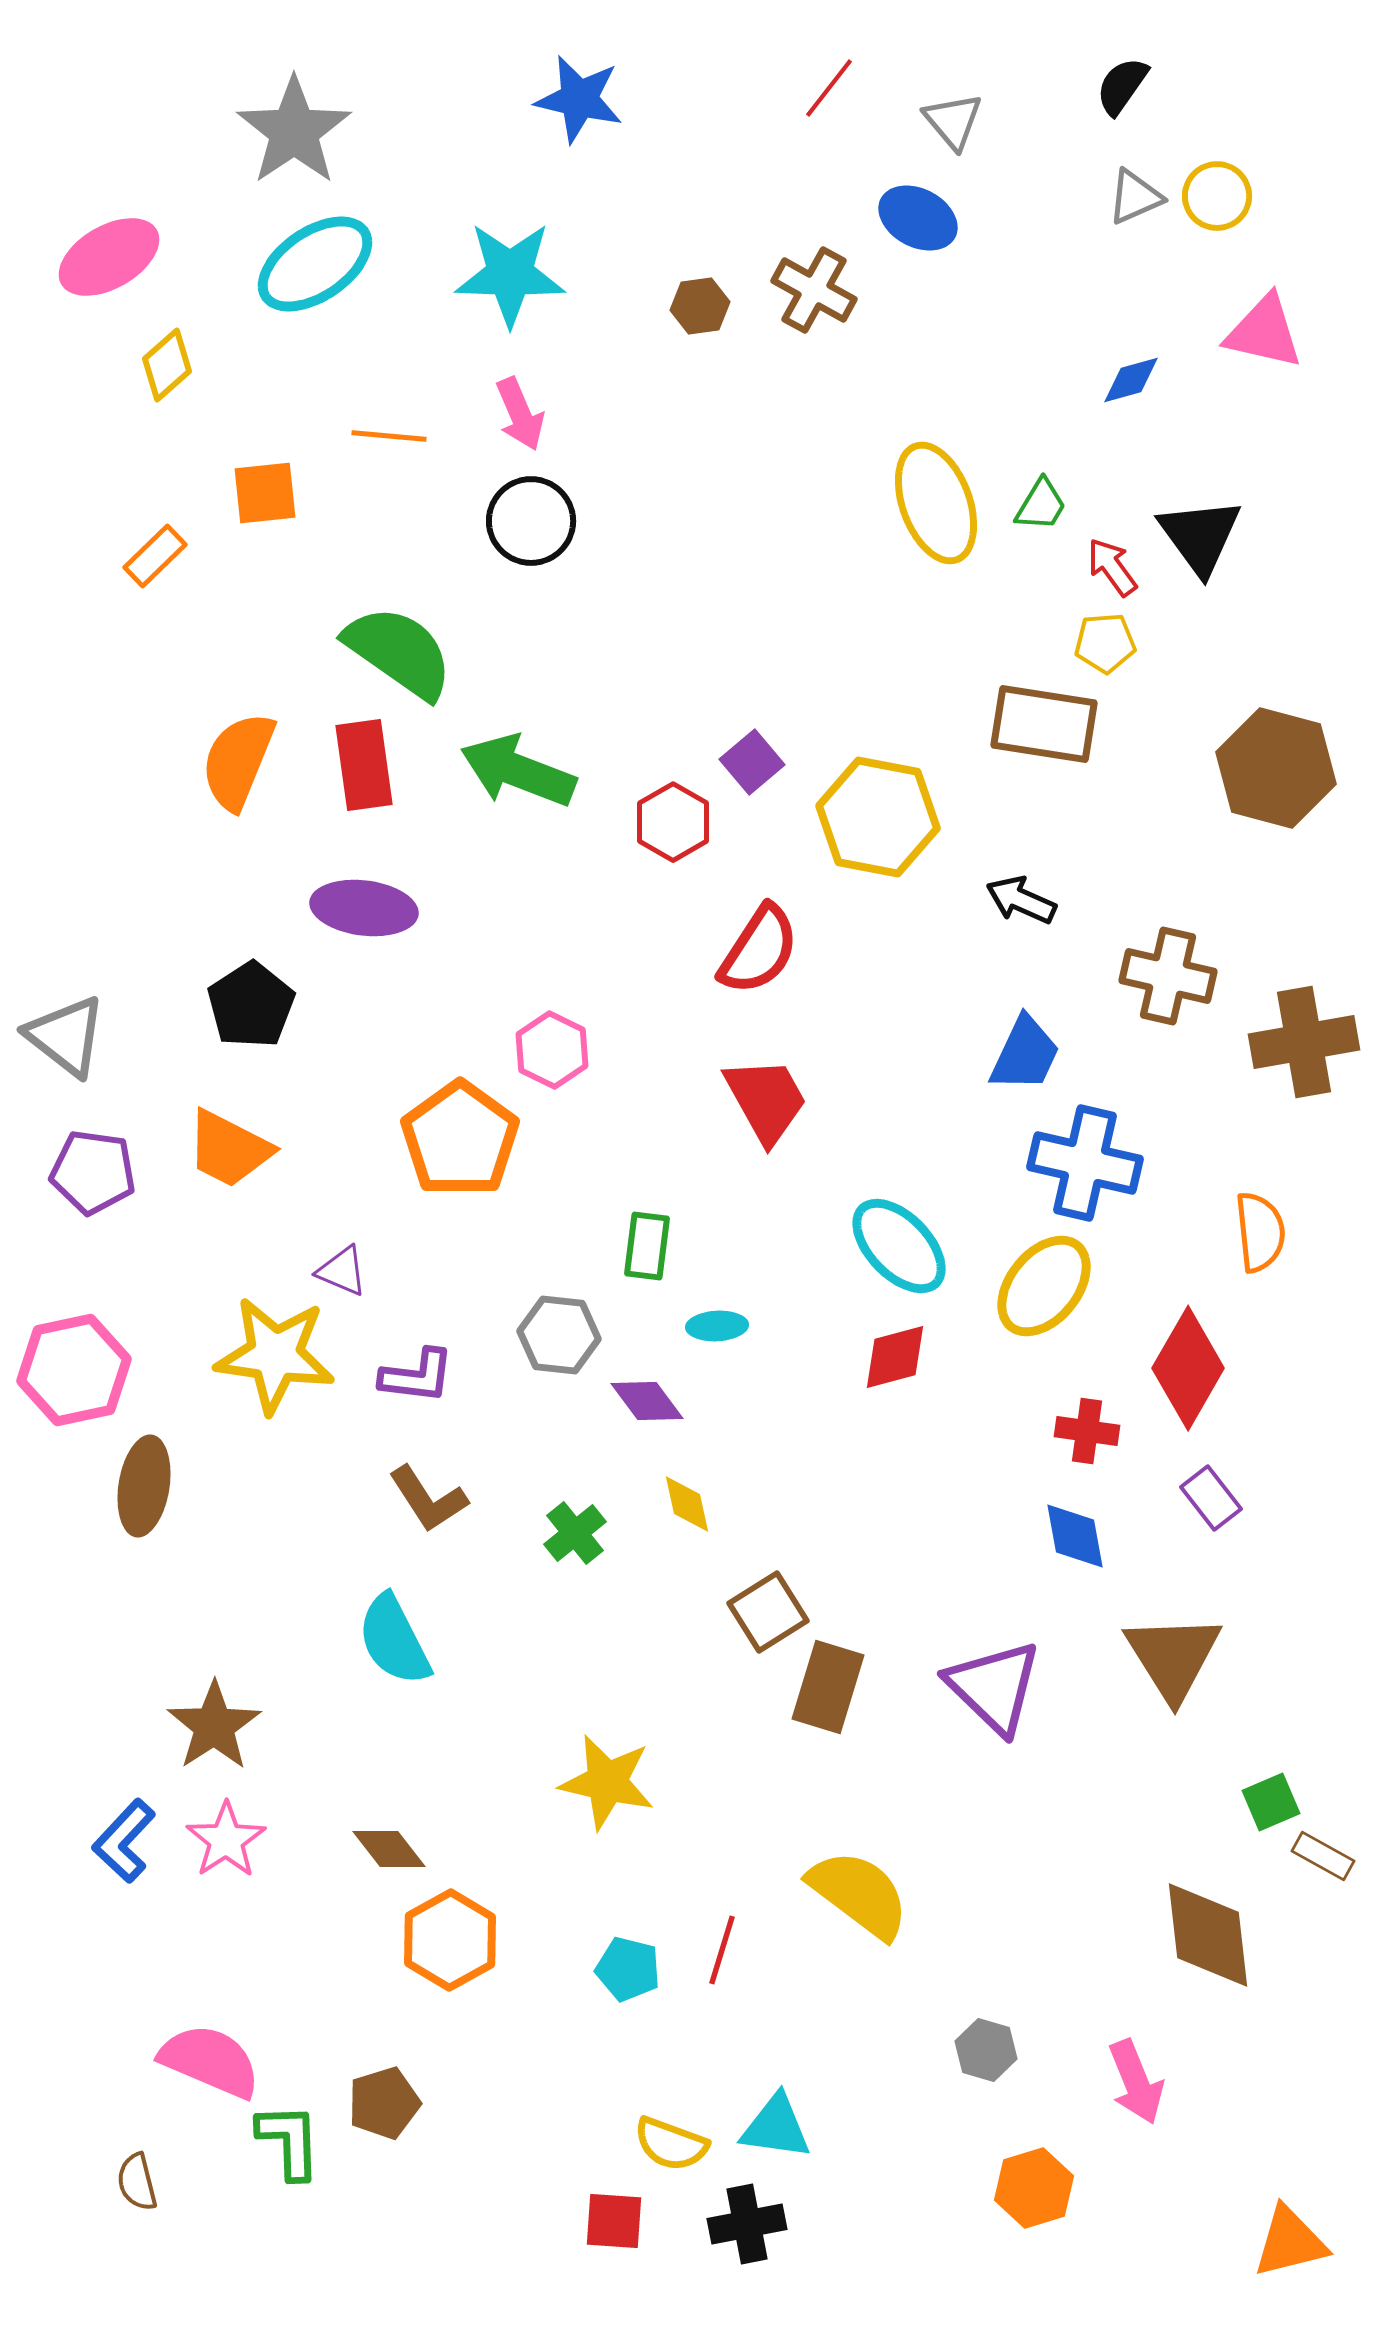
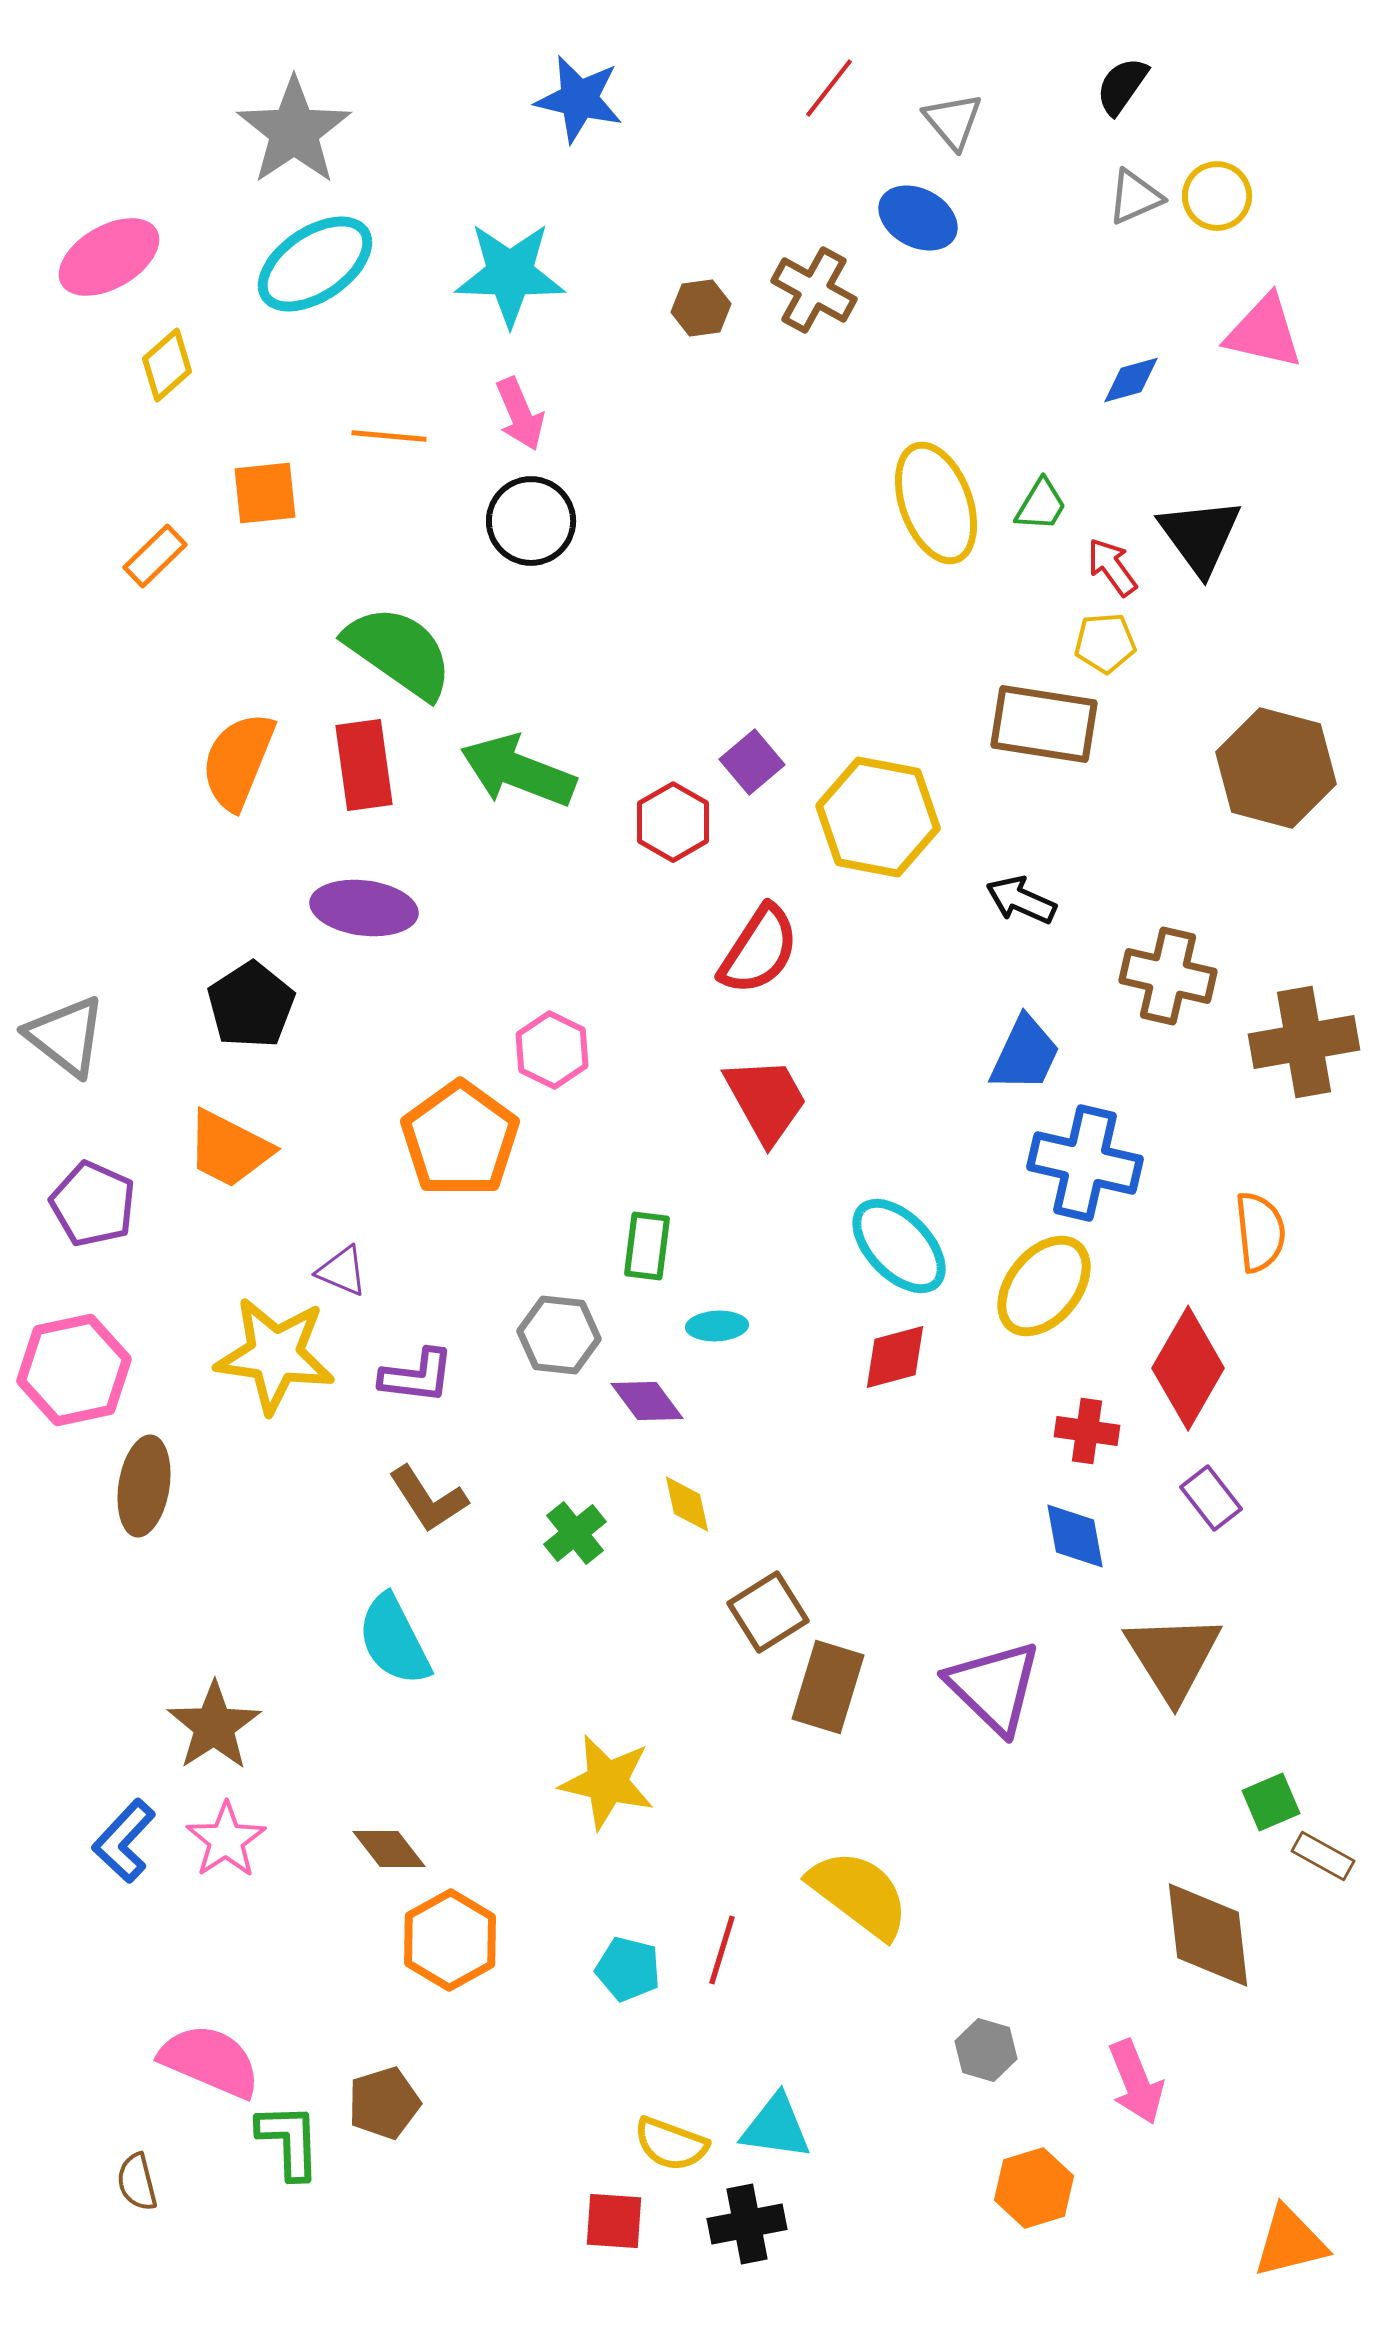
brown hexagon at (700, 306): moved 1 px right, 2 px down
purple pentagon at (93, 1172): moved 32 px down; rotated 16 degrees clockwise
